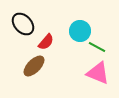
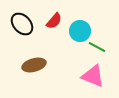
black ellipse: moved 1 px left
red semicircle: moved 8 px right, 21 px up
brown ellipse: moved 1 px up; rotated 30 degrees clockwise
pink triangle: moved 5 px left, 3 px down
